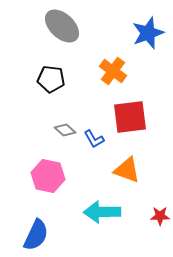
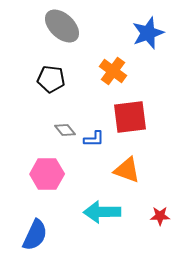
gray diamond: rotated 10 degrees clockwise
blue L-shape: rotated 60 degrees counterclockwise
pink hexagon: moved 1 px left, 2 px up; rotated 12 degrees counterclockwise
blue semicircle: moved 1 px left
